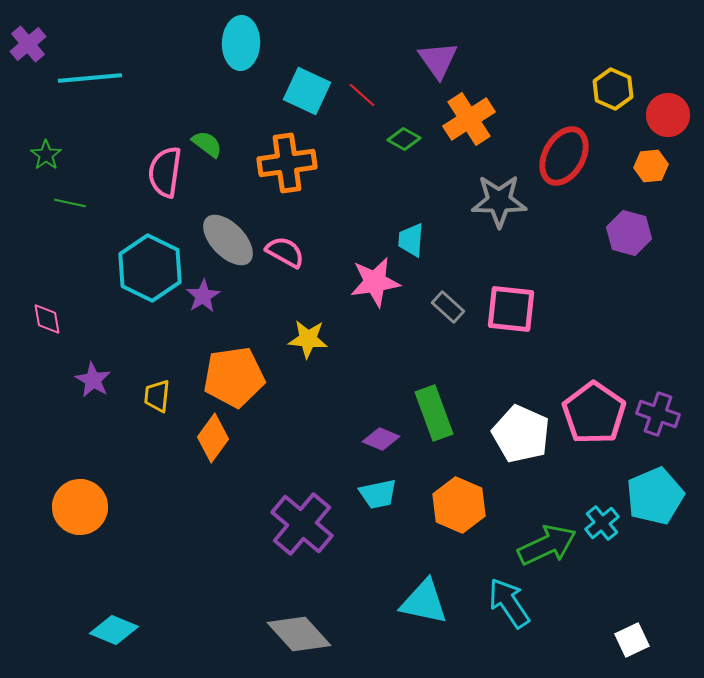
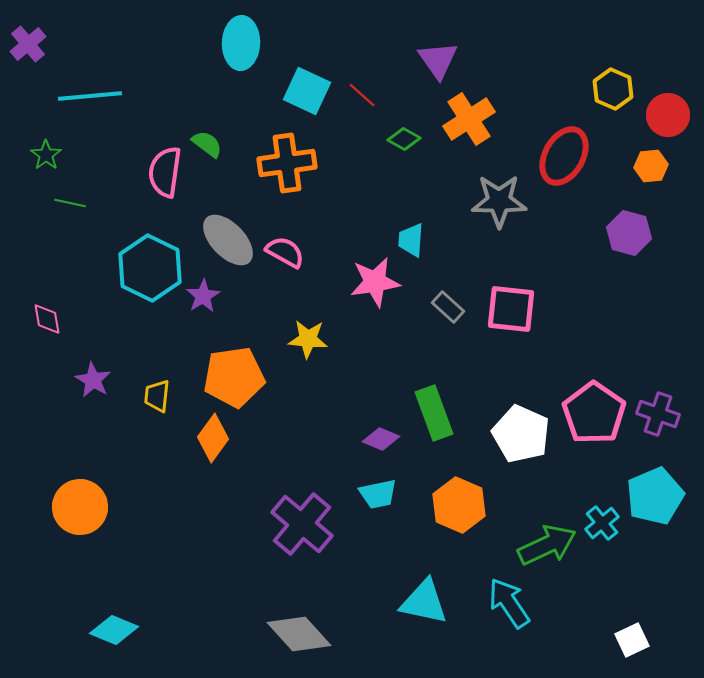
cyan line at (90, 78): moved 18 px down
